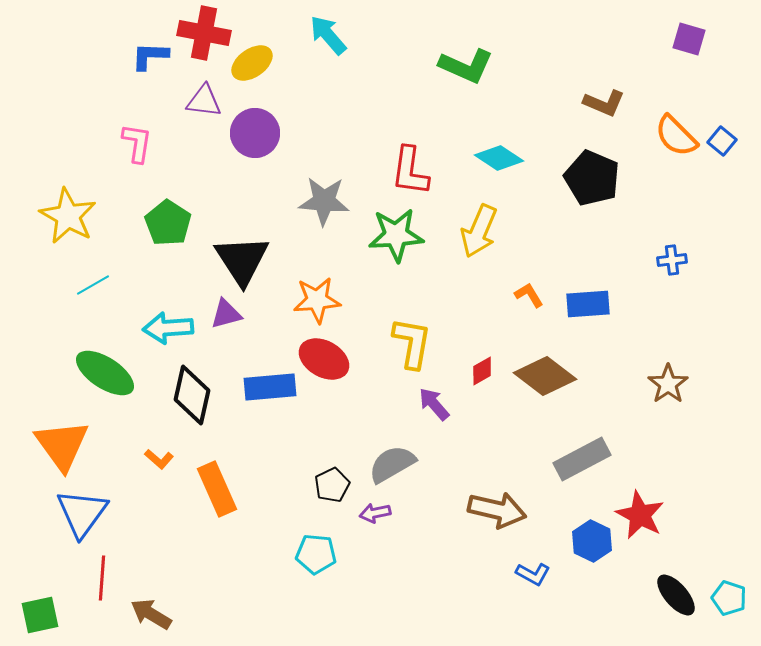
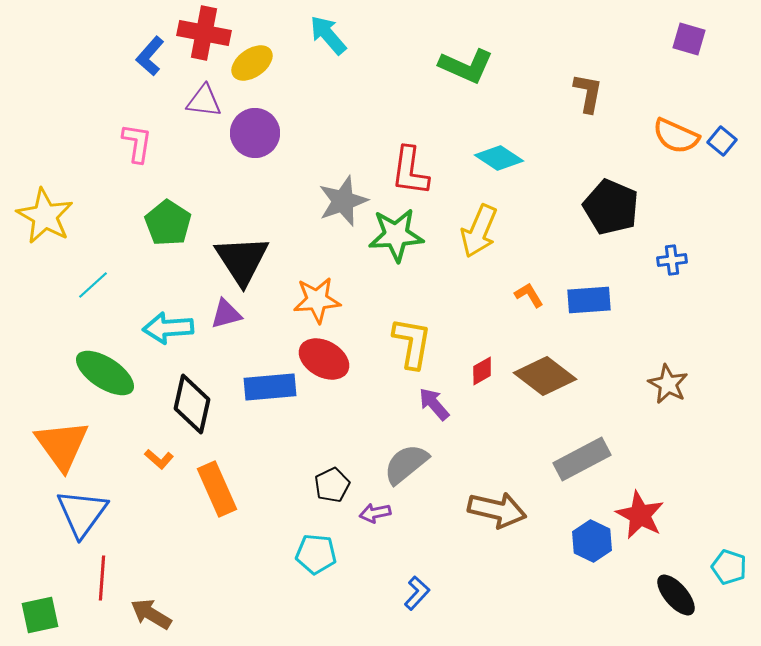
blue L-shape at (150, 56): rotated 51 degrees counterclockwise
brown L-shape at (604, 103): moved 16 px left, 10 px up; rotated 102 degrees counterclockwise
orange semicircle at (676, 136): rotated 21 degrees counterclockwise
black pentagon at (592, 178): moved 19 px right, 29 px down
gray star at (324, 201): moved 19 px right; rotated 24 degrees counterclockwise
yellow star at (68, 216): moved 23 px left
cyan line at (93, 285): rotated 12 degrees counterclockwise
blue rectangle at (588, 304): moved 1 px right, 4 px up
brown star at (668, 384): rotated 9 degrees counterclockwise
black diamond at (192, 395): moved 9 px down
gray semicircle at (392, 464): moved 14 px right; rotated 9 degrees counterclockwise
blue L-shape at (533, 574): moved 116 px left, 19 px down; rotated 76 degrees counterclockwise
cyan pentagon at (729, 598): moved 31 px up
